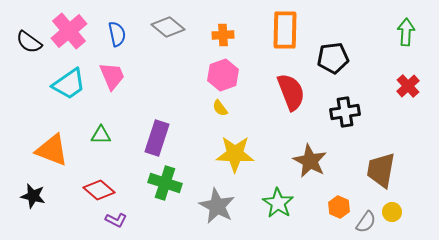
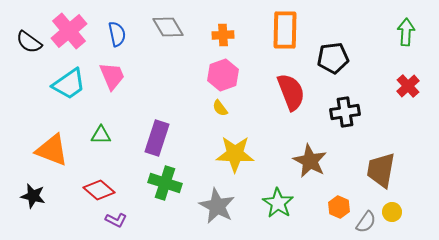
gray diamond: rotated 20 degrees clockwise
